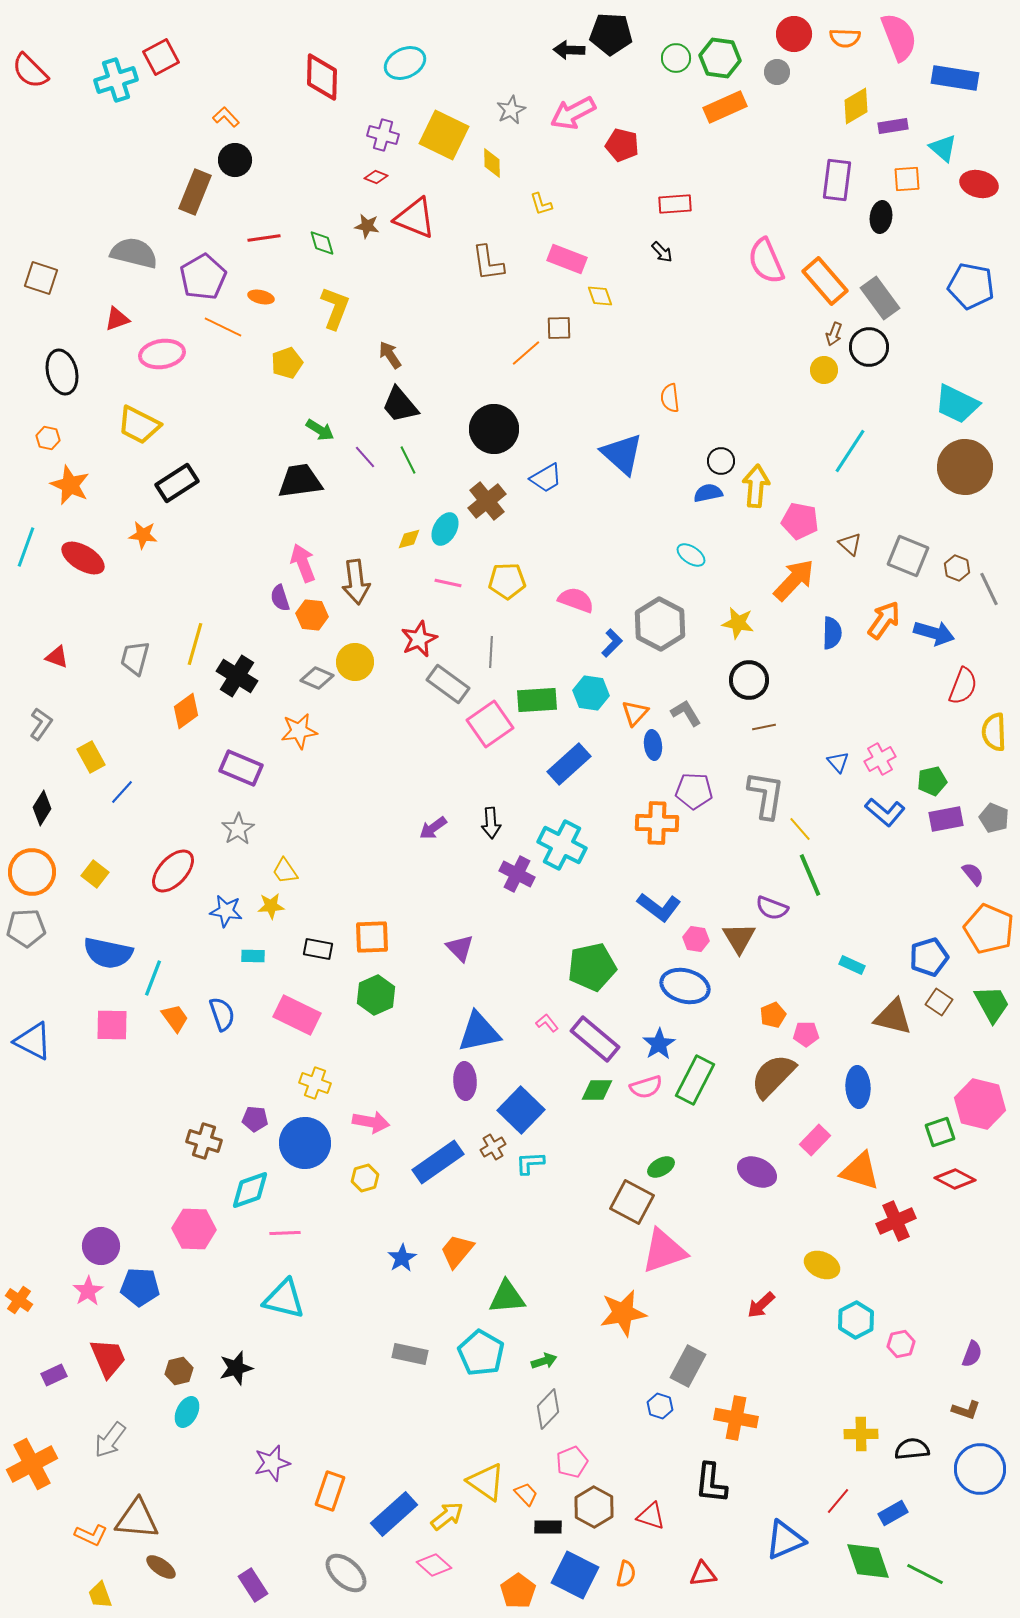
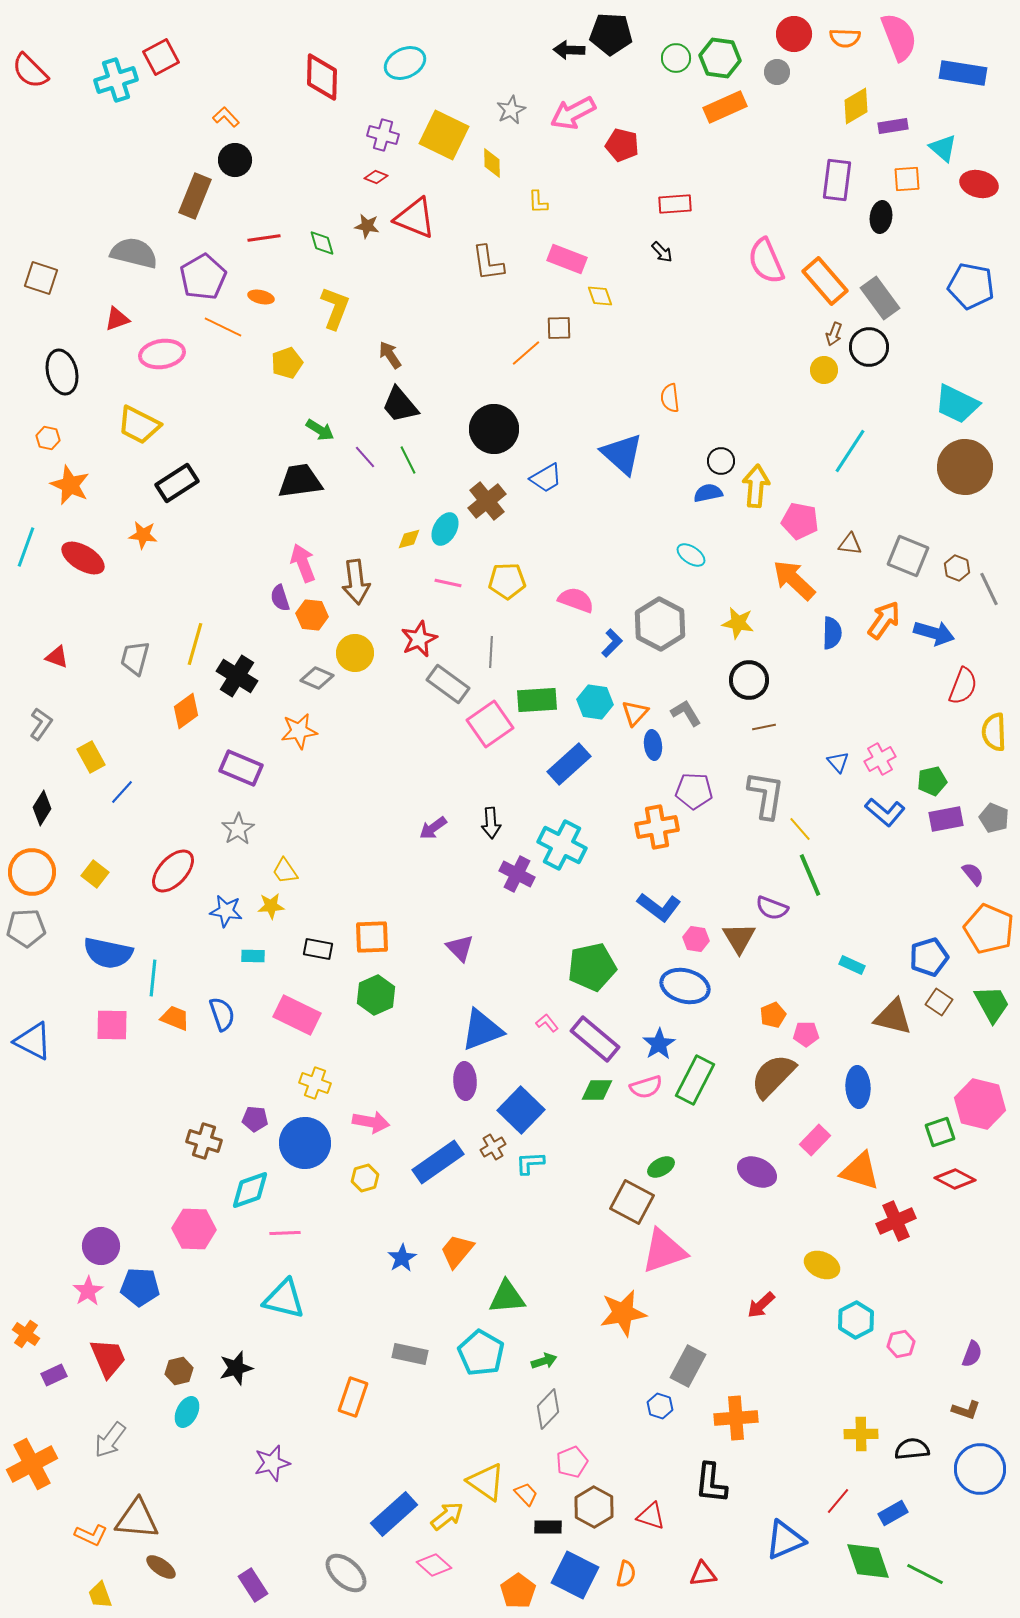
blue rectangle at (955, 78): moved 8 px right, 5 px up
brown rectangle at (195, 192): moved 4 px down
yellow L-shape at (541, 204): moved 3 px left, 2 px up; rotated 15 degrees clockwise
brown triangle at (850, 544): rotated 35 degrees counterclockwise
orange arrow at (794, 580): rotated 90 degrees counterclockwise
yellow circle at (355, 662): moved 9 px up
cyan hexagon at (591, 693): moved 4 px right, 9 px down
orange cross at (657, 823): moved 4 px down; rotated 12 degrees counterclockwise
cyan line at (153, 978): rotated 15 degrees counterclockwise
orange trapezoid at (175, 1018): rotated 32 degrees counterclockwise
blue triangle at (479, 1032): moved 3 px right, 2 px up; rotated 9 degrees counterclockwise
orange cross at (19, 1300): moved 7 px right, 34 px down
orange cross at (736, 1418): rotated 15 degrees counterclockwise
orange rectangle at (330, 1491): moved 23 px right, 94 px up
